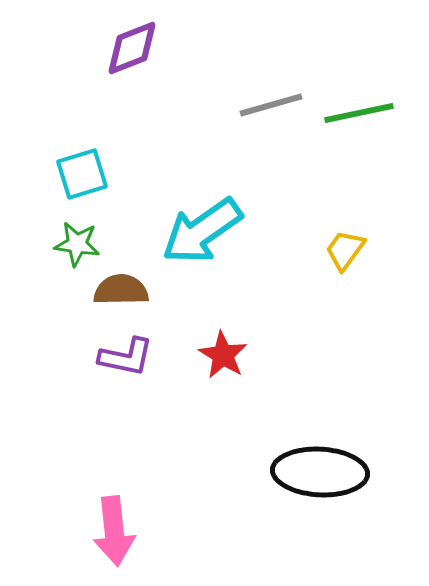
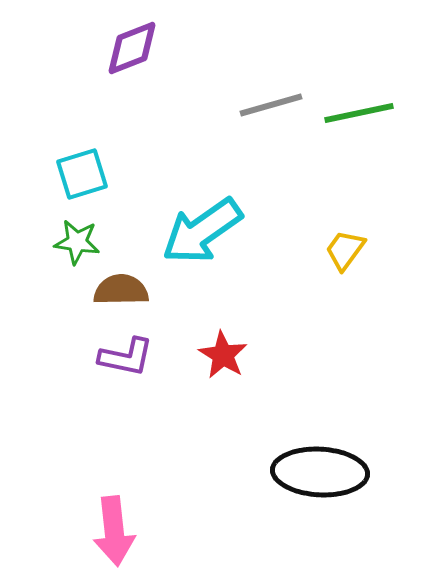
green star: moved 2 px up
